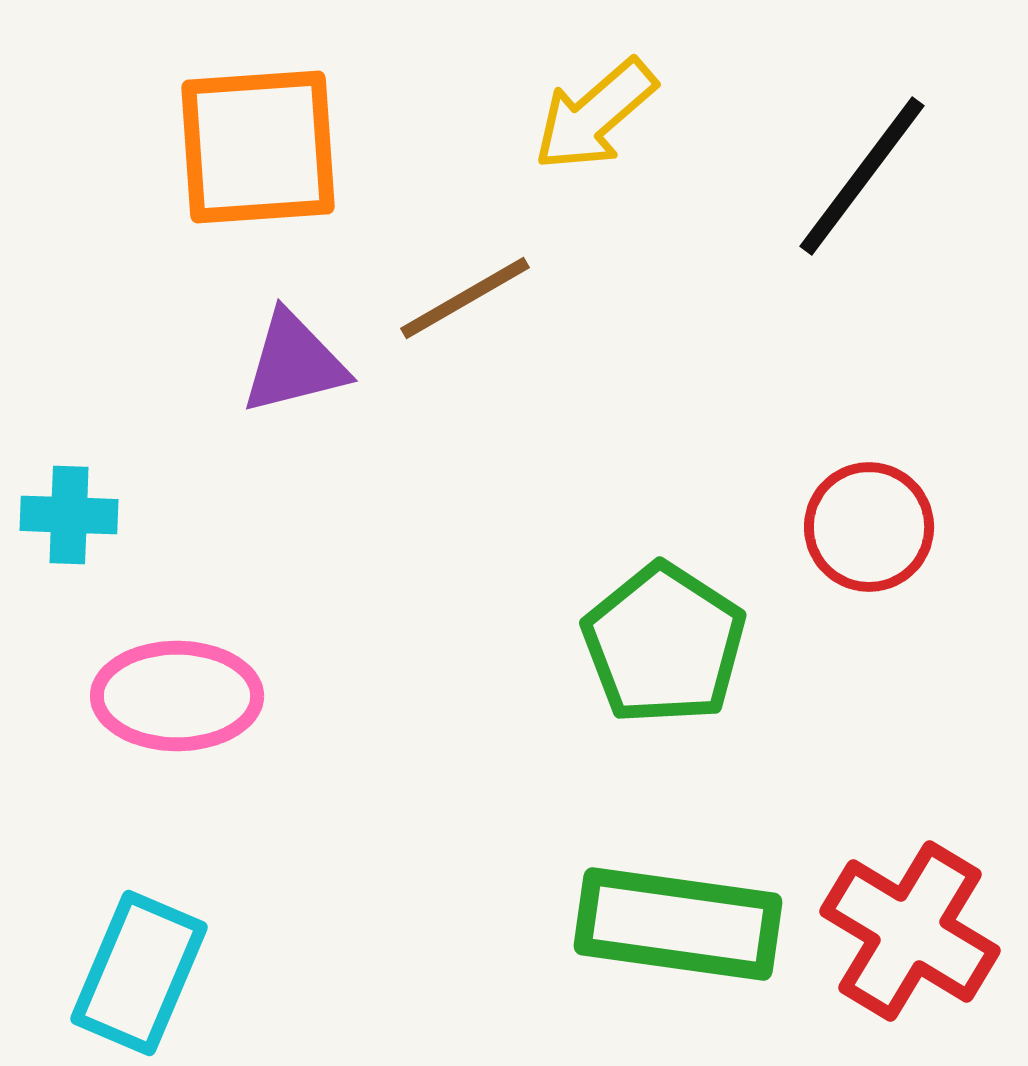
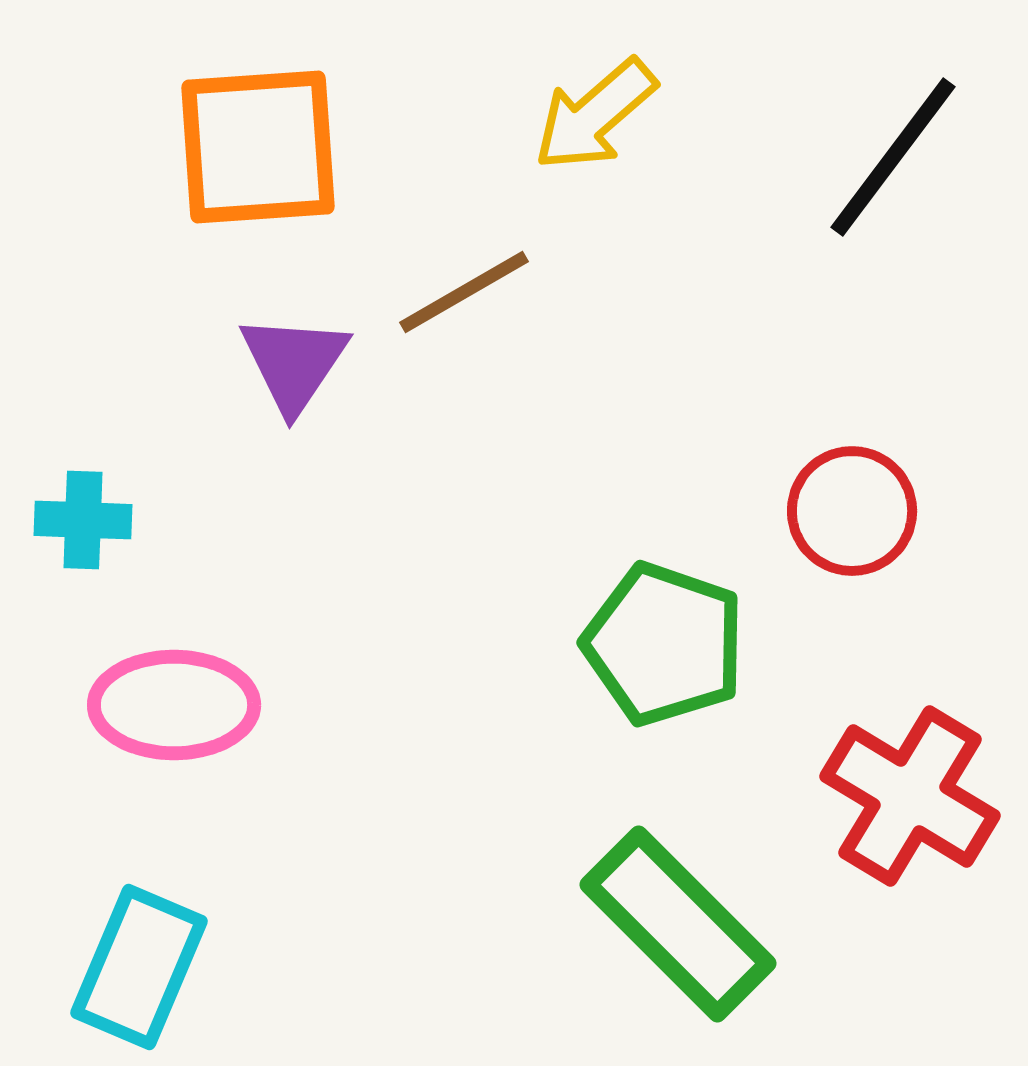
black line: moved 31 px right, 19 px up
brown line: moved 1 px left, 6 px up
purple triangle: rotated 42 degrees counterclockwise
cyan cross: moved 14 px right, 5 px down
red circle: moved 17 px left, 16 px up
green pentagon: rotated 14 degrees counterclockwise
pink ellipse: moved 3 px left, 9 px down
green rectangle: rotated 37 degrees clockwise
red cross: moved 135 px up
cyan rectangle: moved 6 px up
